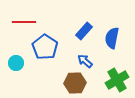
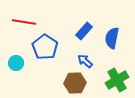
red line: rotated 10 degrees clockwise
